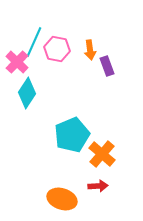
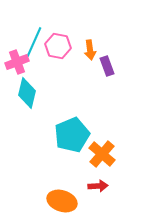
pink hexagon: moved 1 px right, 3 px up
pink cross: rotated 25 degrees clockwise
cyan diamond: rotated 20 degrees counterclockwise
orange ellipse: moved 2 px down
